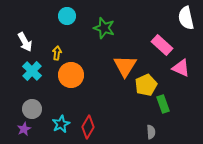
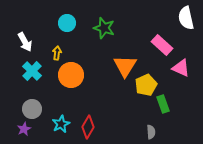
cyan circle: moved 7 px down
